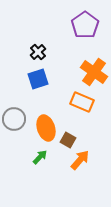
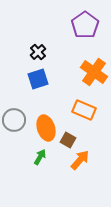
orange rectangle: moved 2 px right, 8 px down
gray circle: moved 1 px down
green arrow: rotated 14 degrees counterclockwise
